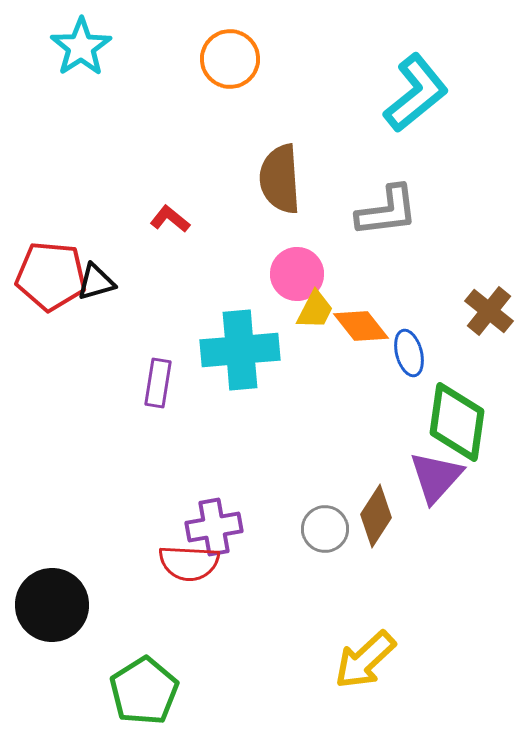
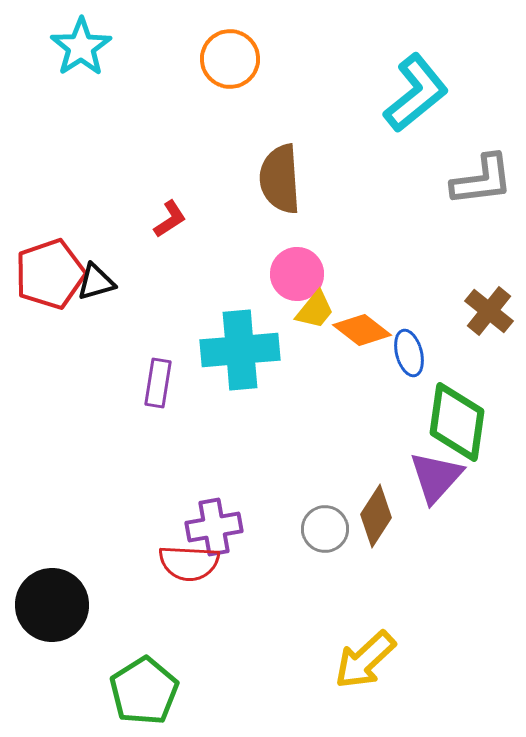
gray L-shape: moved 95 px right, 31 px up
red L-shape: rotated 108 degrees clockwise
red pentagon: moved 1 px left, 2 px up; rotated 24 degrees counterclockwise
yellow trapezoid: rotated 12 degrees clockwise
orange diamond: moved 1 px right, 4 px down; rotated 14 degrees counterclockwise
